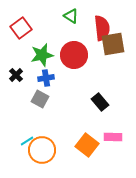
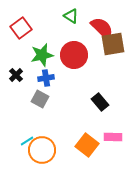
red semicircle: rotated 40 degrees counterclockwise
